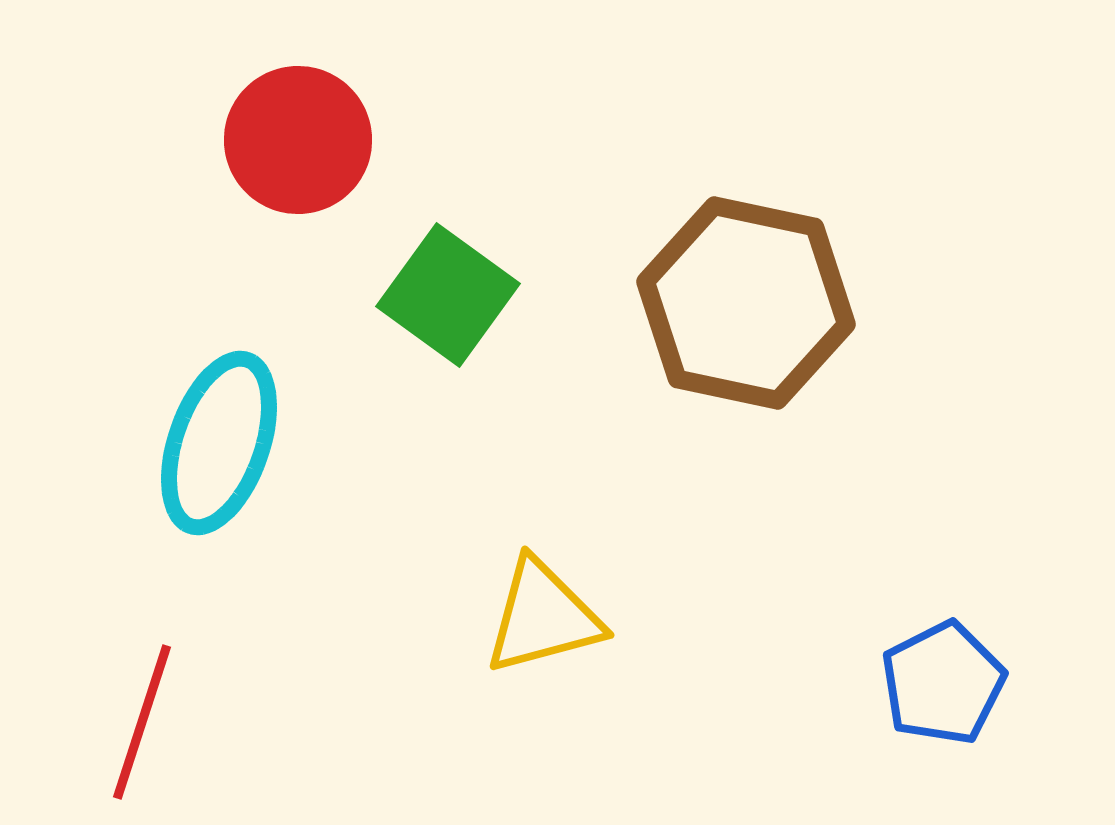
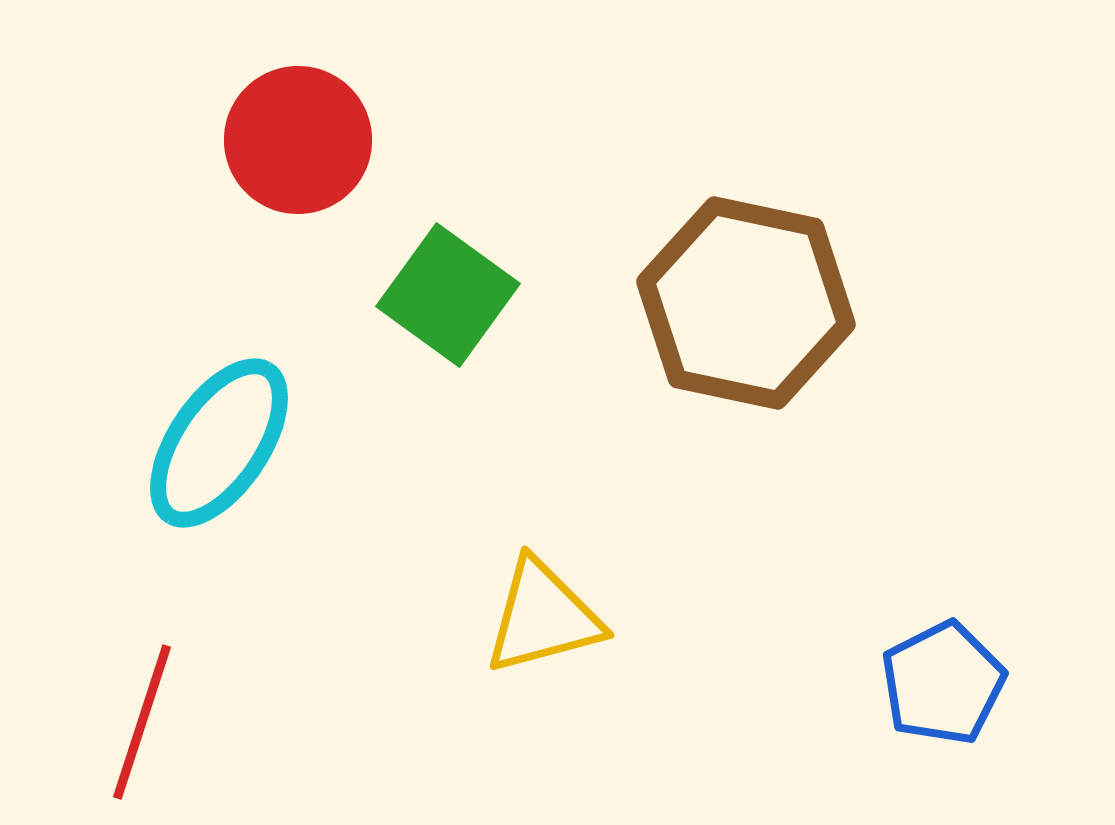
cyan ellipse: rotated 15 degrees clockwise
